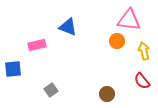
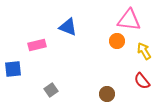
yellow arrow: rotated 18 degrees counterclockwise
